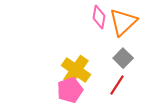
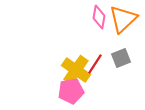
orange triangle: moved 3 px up
gray square: moved 2 px left; rotated 24 degrees clockwise
red line: moved 22 px left, 21 px up
pink pentagon: moved 1 px right, 1 px down; rotated 10 degrees clockwise
